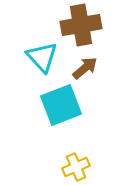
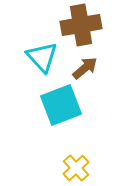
yellow cross: moved 1 px down; rotated 20 degrees counterclockwise
